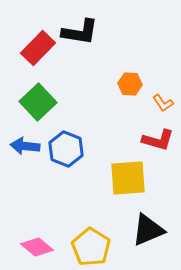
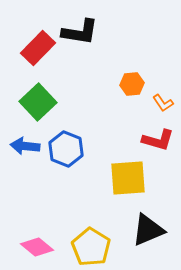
orange hexagon: moved 2 px right; rotated 10 degrees counterclockwise
